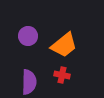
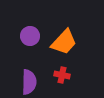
purple circle: moved 2 px right
orange trapezoid: moved 3 px up; rotated 8 degrees counterclockwise
